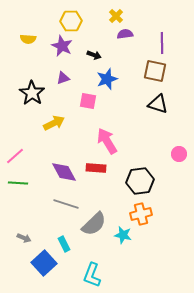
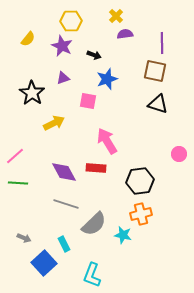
yellow semicircle: rotated 56 degrees counterclockwise
